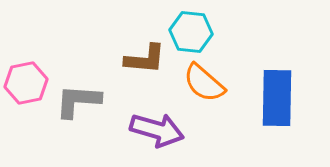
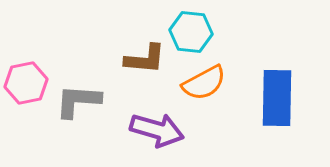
orange semicircle: rotated 69 degrees counterclockwise
